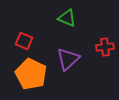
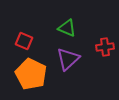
green triangle: moved 10 px down
